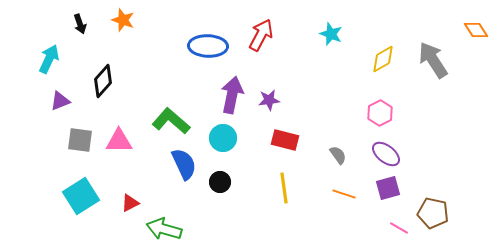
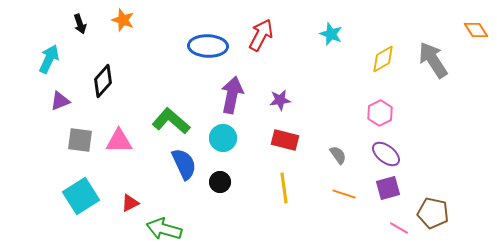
purple star: moved 11 px right
